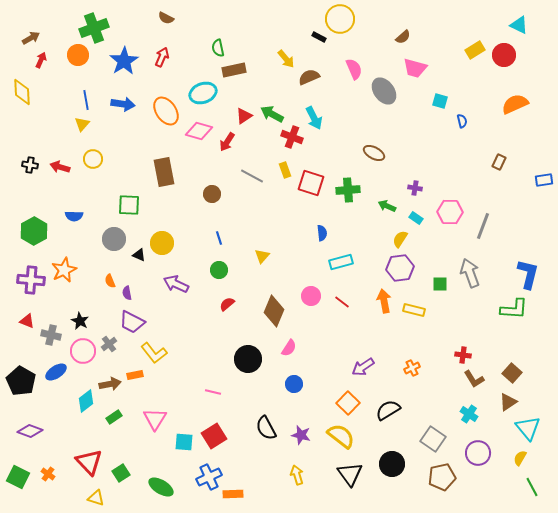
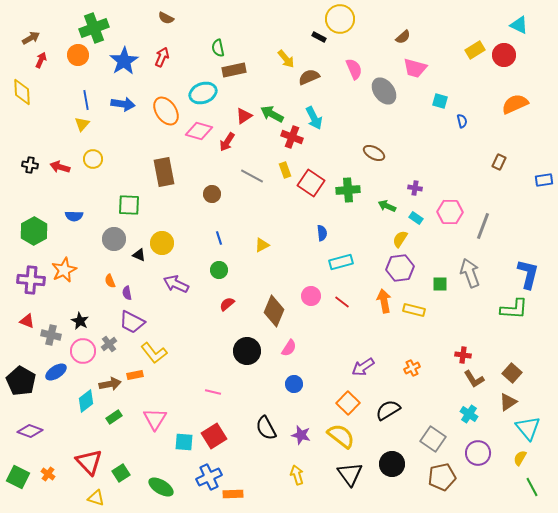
red square at (311, 183): rotated 16 degrees clockwise
yellow triangle at (262, 256): moved 11 px up; rotated 21 degrees clockwise
black circle at (248, 359): moved 1 px left, 8 px up
